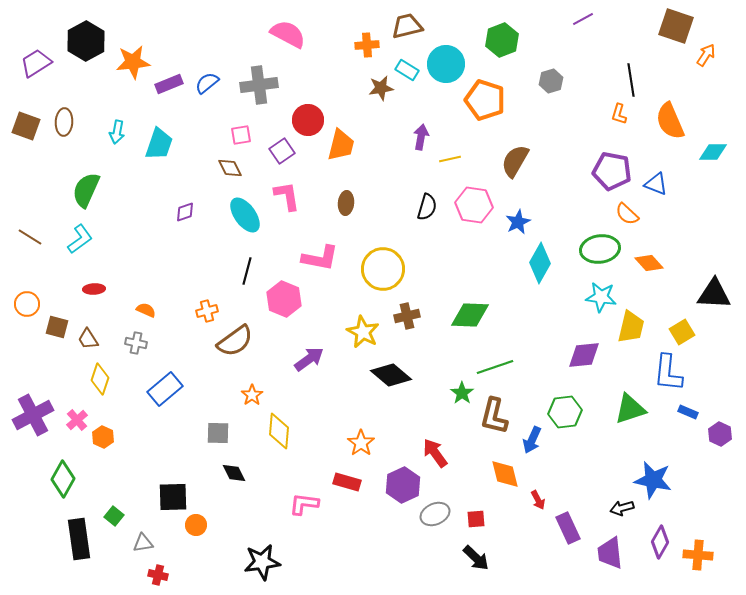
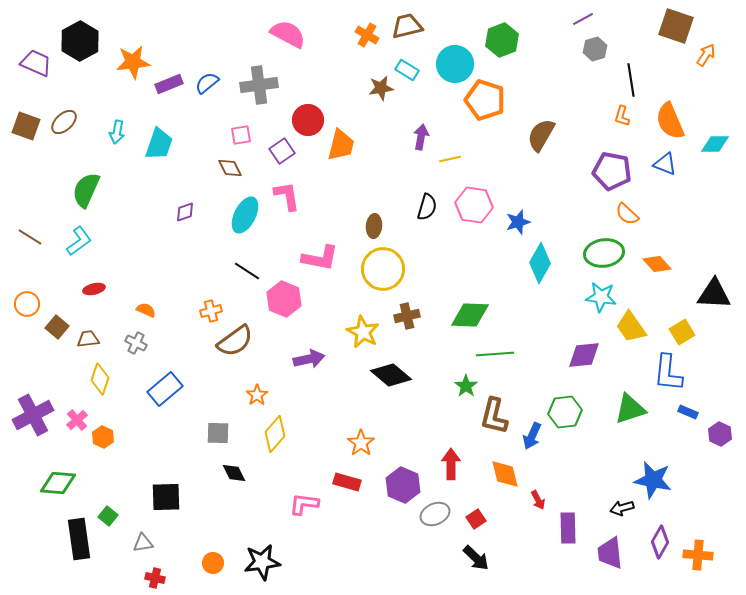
black hexagon at (86, 41): moved 6 px left
orange cross at (367, 45): moved 10 px up; rotated 35 degrees clockwise
purple trapezoid at (36, 63): rotated 56 degrees clockwise
cyan circle at (446, 64): moved 9 px right
gray hexagon at (551, 81): moved 44 px right, 32 px up
orange L-shape at (619, 114): moved 3 px right, 2 px down
brown ellipse at (64, 122): rotated 44 degrees clockwise
cyan diamond at (713, 152): moved 2 px right, 8 px up
brown semicircle at (515, 161): moved 26 px right, 26 px up
blue triangle at (656, 184): moved 9 px right, 20 px up
brown ellipse at (346, 203): moved 28 px right, 23 px down
cyan ellipse at (245, 215): rotated 63 degrees clockwise
blue star at (518, 222): rotated 10 degrees clockwise
cyan L-shape at (80, 239): moved 1 px left, 2 px down
green ellipse at (600, 249): moved 4 px right, 4 px down
orange diamond at (649, 263): moved 8 px right, 1 px down
black line at (247, 271): rotated 72 degrees counterclockwise
red ellipse at (94, 289): rotated 10 degrees counterclockwise
orange cross at (207, 311): moved 4 px right
brown square at (57, 327): rotated 25 degrees clockwise
yellow trapezoid at (631, 327): rotated 132 degrees clockwise
brown trapezoid at (88, 339): rotated 115 degrees clockwise
gray cross at (136, 343): rotated 15 degrees clockwise
purple arrow at (309, 359): rotated 24 degrees clockwise
green line at (495, 367): moved 13 px up; rotated 15 degrees clockwise
green star at (462, 393): moved 4 px right, 7 px up
orange star at (252, 395): moved 5 px right
yellow diamond at (279, 431): moved 4 px left, 3 px down; rotated 36 degrees clockwise
blue arrow at (532, 440): moved 4 px up
red arrow at (435, 453): moved 16 px right, 11 px down; rotated 36 degrees clockwise
green diamond at (63, 479): moved 5 px left, 4 px down; rotated 66 degrees clockwise
purple hexagon at (403, 485): rotated 12 degrees counterclockwise
black square at (173, 497): moved 7 px left
green square at (114, 516): moved 6 px left
red square at (476, 519): rotated 30 degrees counterclockwise
orange circle at (196, 525): moved 17 px right, 38 px down
purple rectangle at (568, 528): rotated 24 degrees clockwise
red cross at (158, 575): moved 3 px left, 3 px down
